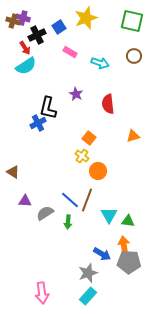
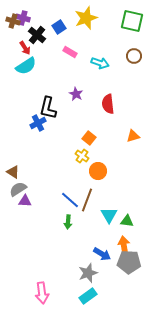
black cross: rotated 24 degrees counterclockwise
gray semicircle: moved 27 px left, 24 px up
green triangle: moved 1 px left
cyan rectangle: rotated 12 degrees clockwise
